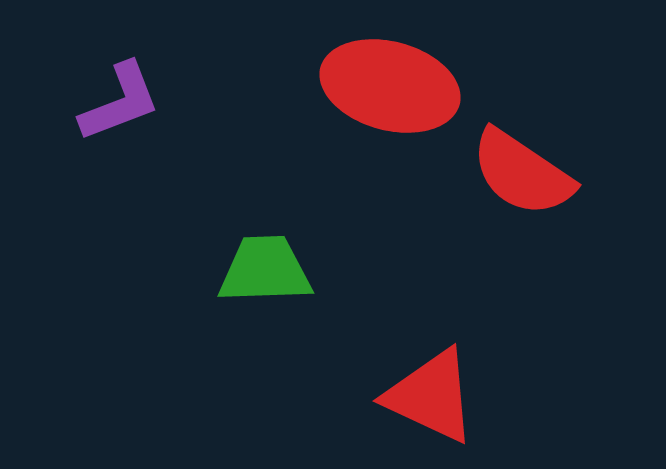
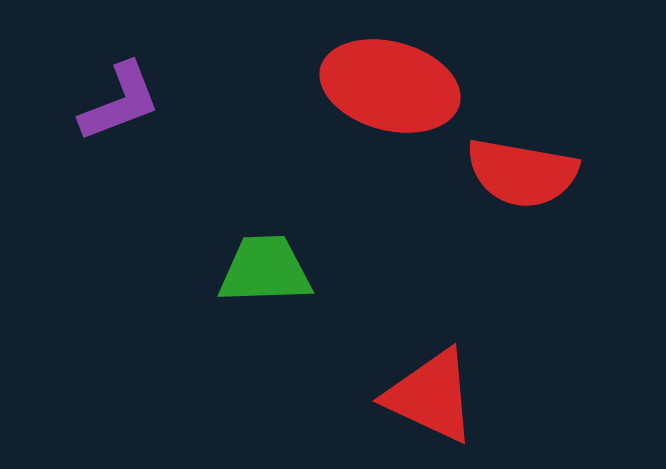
red semicircle: rotated 24 degrees counterclockwise
